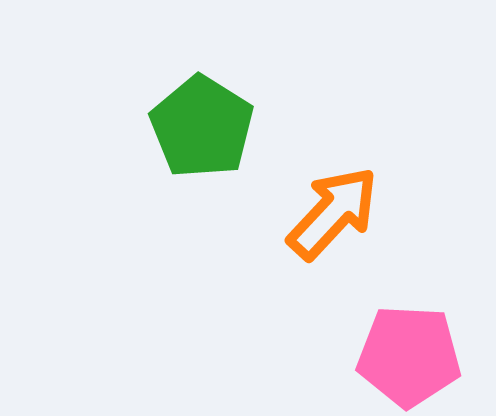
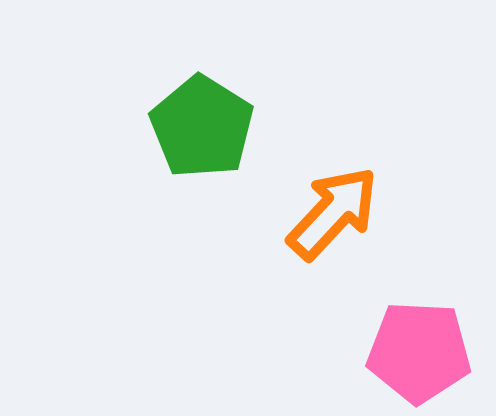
pink pentagon: moved 10 px right, 4 px up
